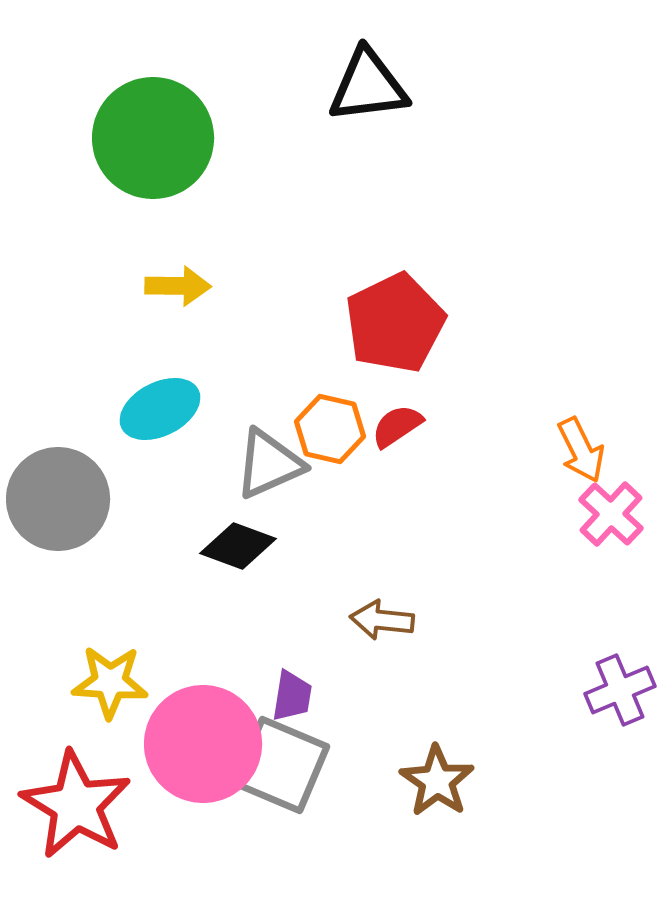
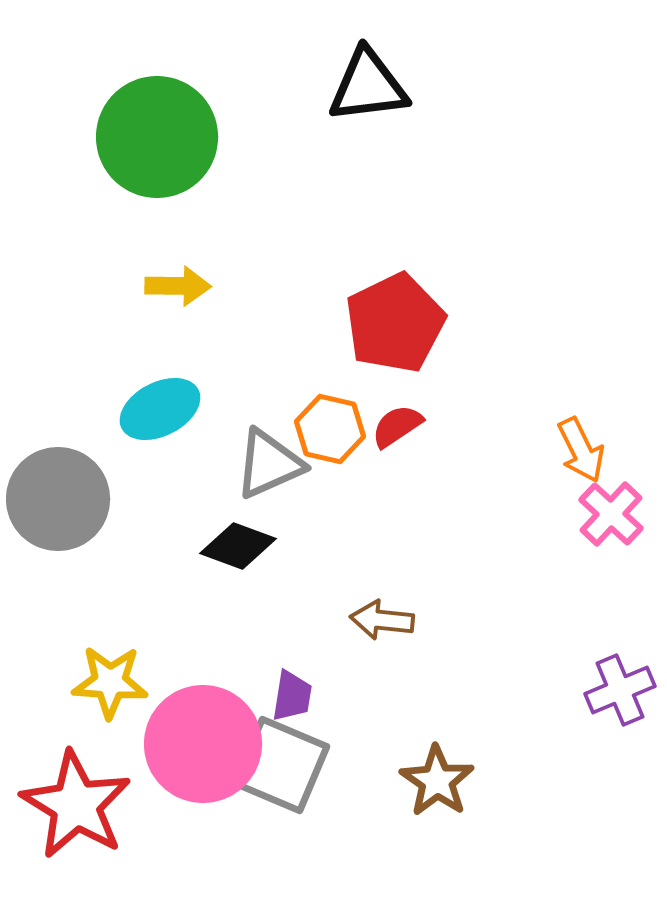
green circle: moved 4 px right, 1 px up
